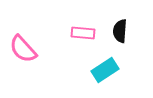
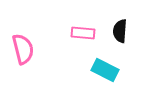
pink semicircle: rotated 152 degrees counterclockwise
cyan rectangle: rotated 60 degrees clockwise
